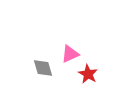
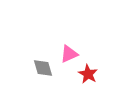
pink triangle: moved 1 px left
